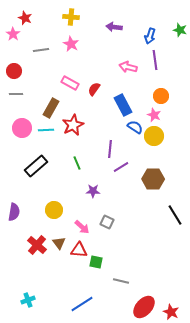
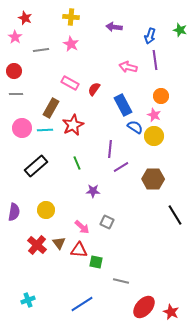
pink star at (13, 34): moved 2 px right, 3 px down
cyan line at (46, 130): moved 1 px left
yellow circle at (54, 210): moved 8 px left
